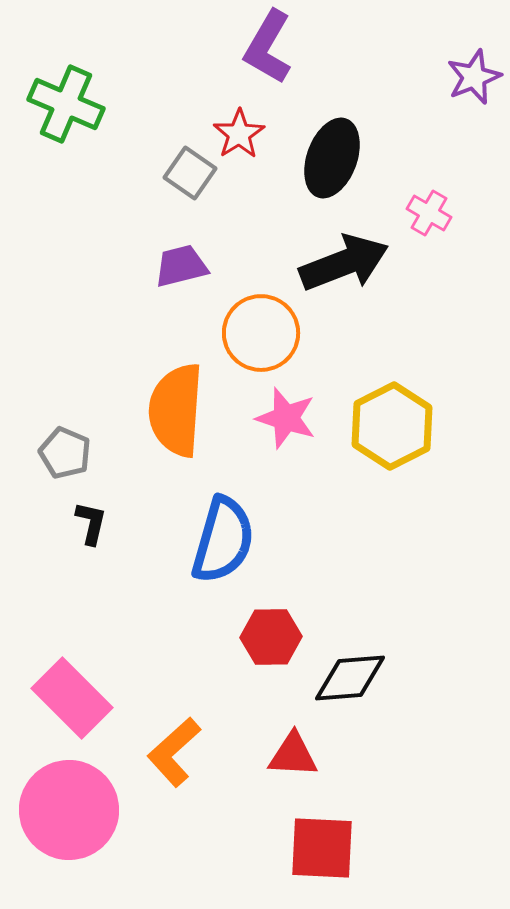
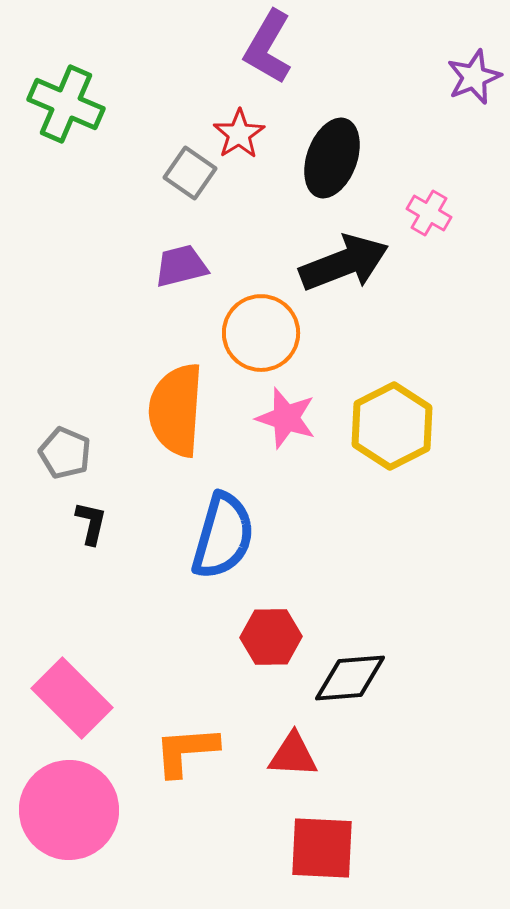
blue semicircle: moved 4 px up
orange L-shape: moved 12 px right, 1 px up; rotated 38 degrees clockwise
